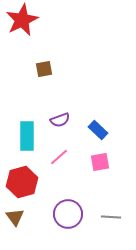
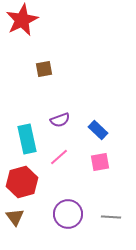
cyan rectangle: moved 3 px down; rotated 12 degrees counterclockwise
